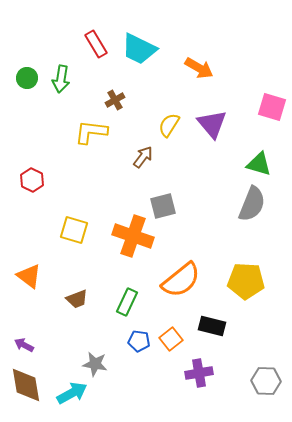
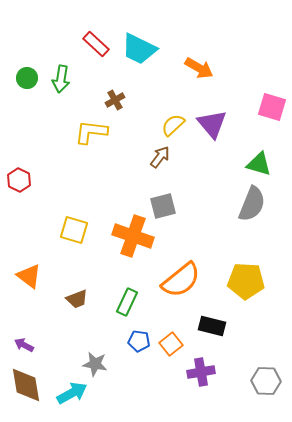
red rectangle: rotated 16 degrees counterclockwise
yellow semicircle: moved 4 px right; rotated 15 degrees clockwise
brown arrow: moved 17 px right
red hexagon: moved 13 px left
orange square: moved 5 px down
purple cross: moved 2 px right, 1 px up
